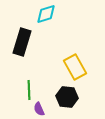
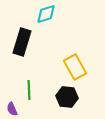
purple semicircle: moved 27 px left
